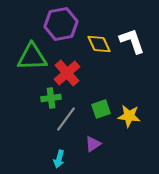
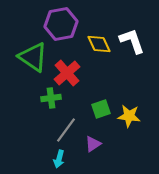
green triangle: moved 1 px right; rotated 36 degrees clockwise
gray line: moved 11 px down
